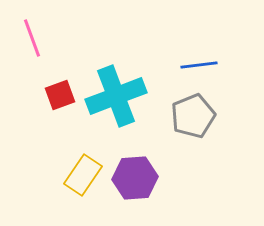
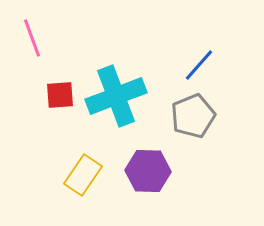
blue line: rotated 42 degrees counterclockwise
red square: rotated 16 degrees clockwise
purple hexagon: moved 13 px right, 7 px up; rotated 6 degrees clockwise
